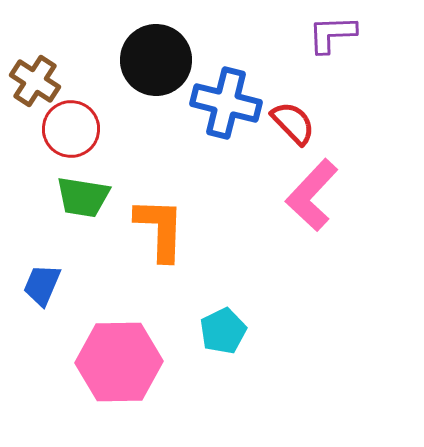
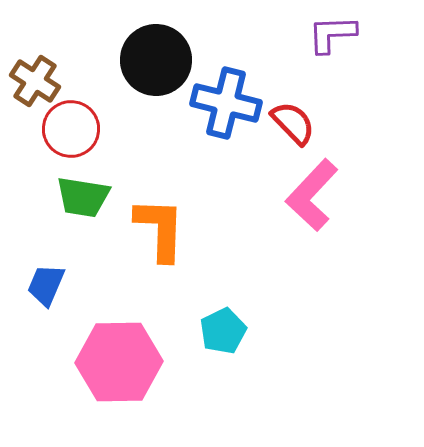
blue trapezoid: moved 4 px right
